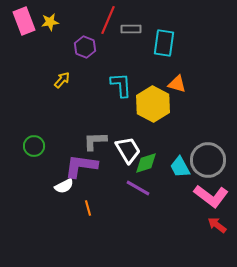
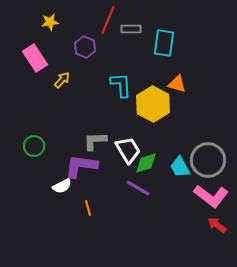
pink rectangle: moved 11 px right, 37 px down; rotated 12 degrees counterclockwise
white semicircle: moved 2 px left
